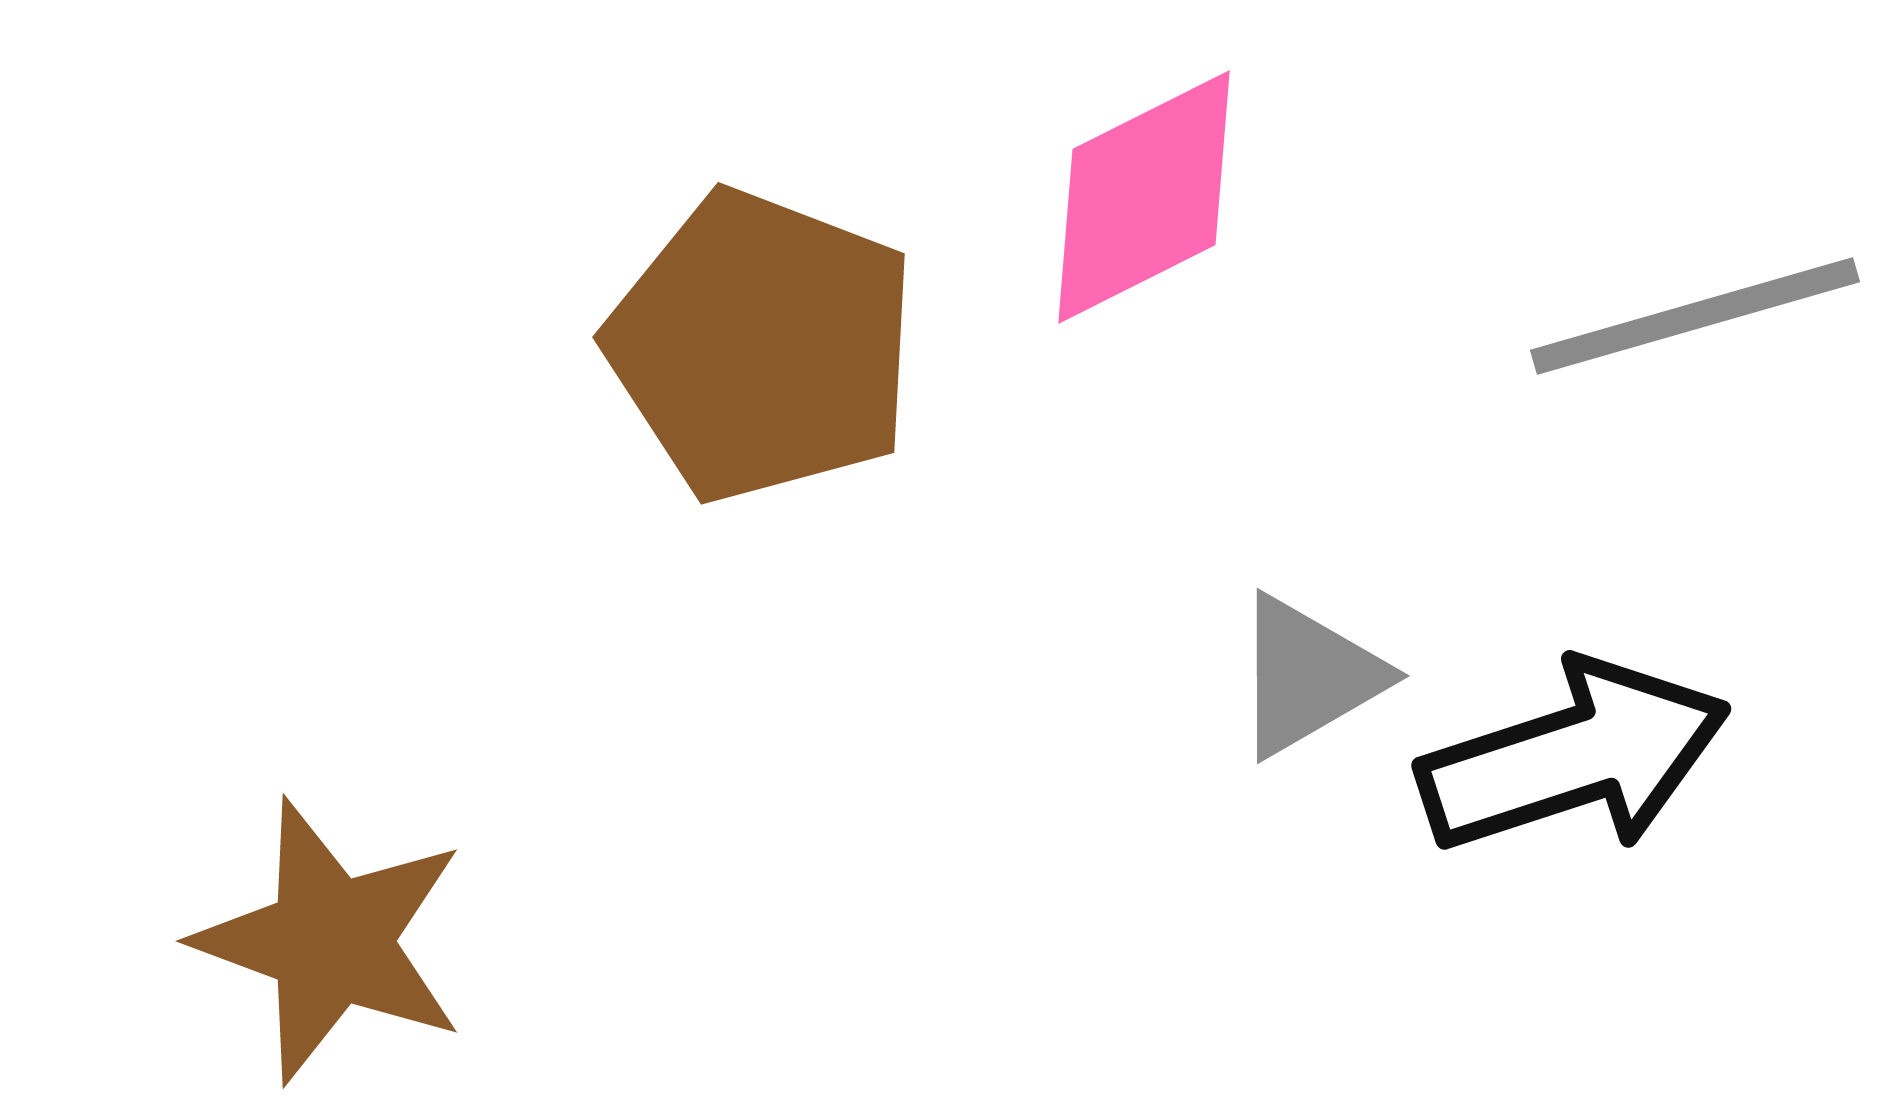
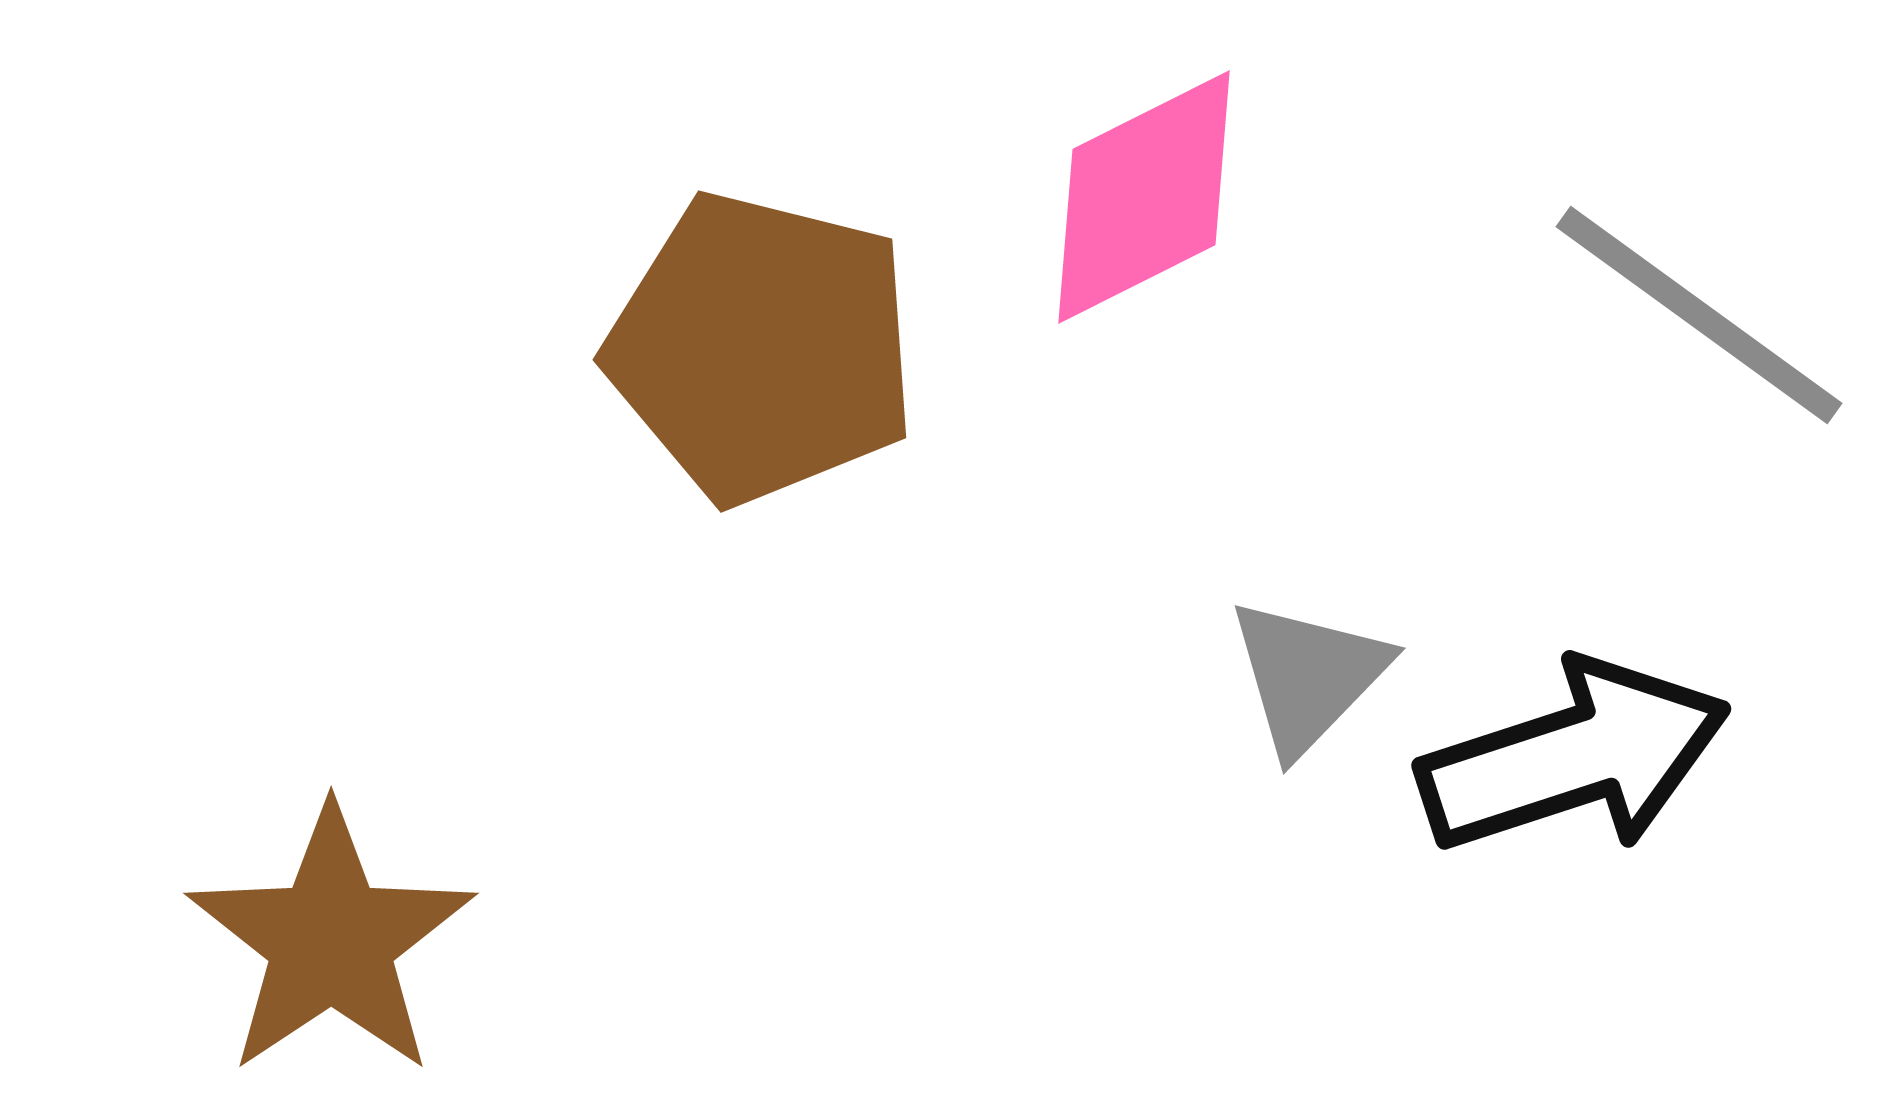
gray line: moved 4 px right, 1 px up; rotated 52 degrees clockwise
brown pentagon: moved 2 px down; rotated 7 degrees counterclockwise
gray triangle: rotated 16 degrees counterclockwise
brown star: rotated 18 degrees clockwise
